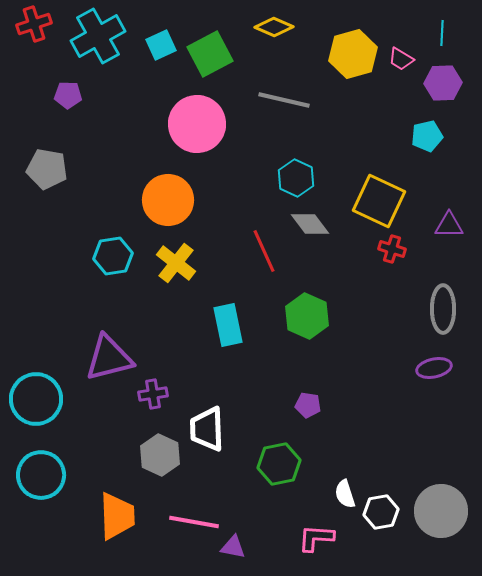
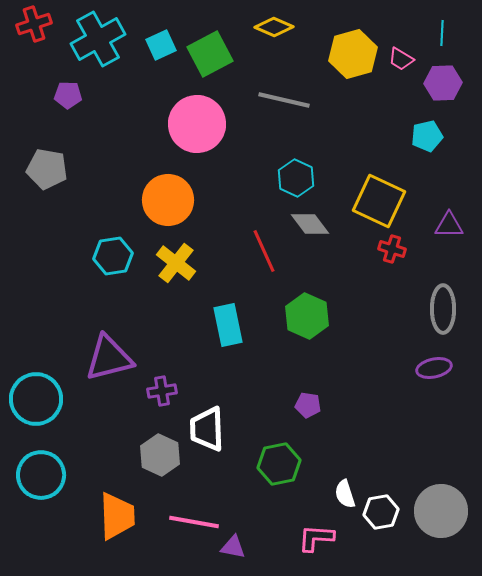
cyan cross at (98, 36): moved 3 px down
purple cross at (153, 394): moved 9 px right, 3 px up
